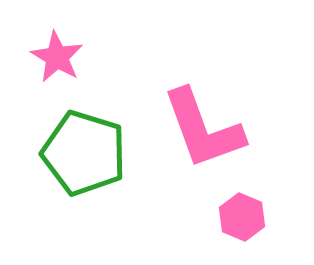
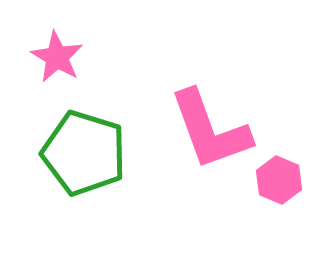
pink L-shape: moved 7 px right, 1 px down
pink hexagon: moved 37 px right, 37 px up
